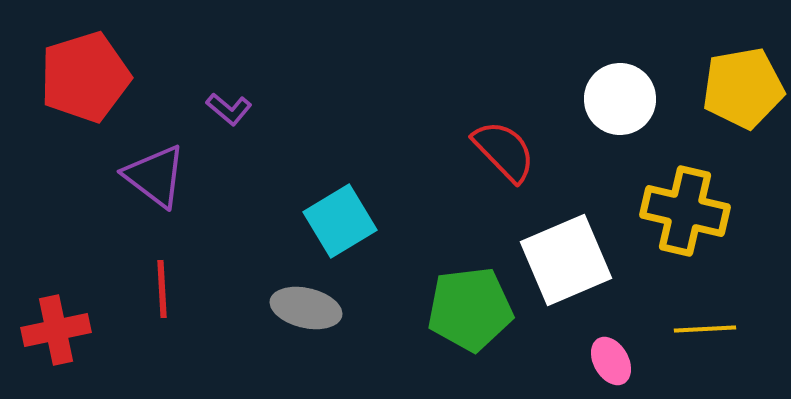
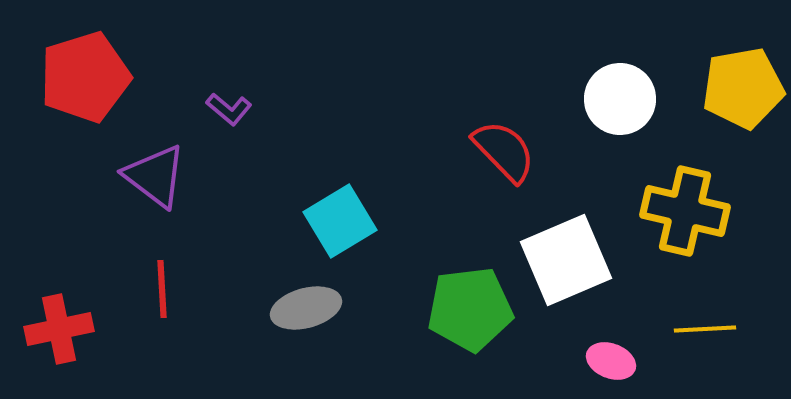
gray ellipse: rotated 28 degrees counterclockwise
red cross: moved 3 px right, 1 px up
pink ellipse: rotated 39 degrees counterclockwise
